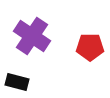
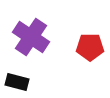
purple cross: moved 1 px left, 1 px down
